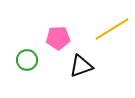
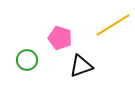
yellow line: moved 1 px right, 4 px up
pink pentagon: moved 2 px right; rotated 20 degrees clockwise
